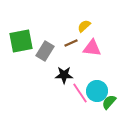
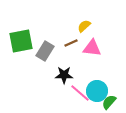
pink line: rotated 15 degrees counterclockwise
